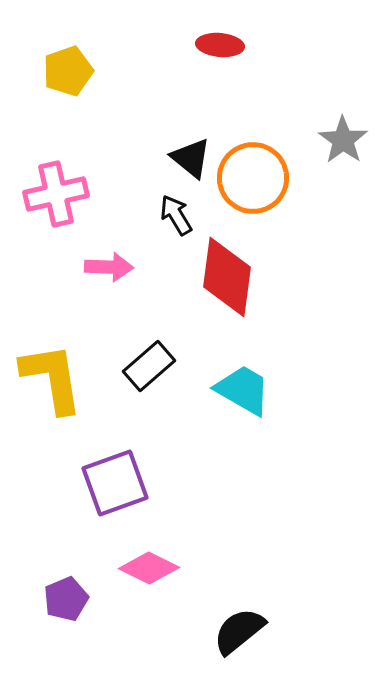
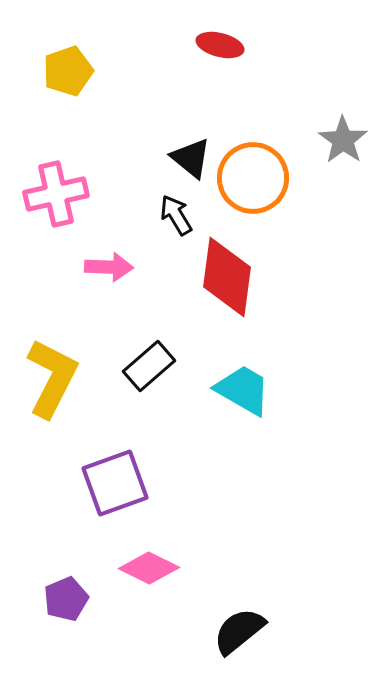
red ellipse: rotated 9 degrees clockwise
yellow L-shape: rotated 36 degrees clockwise
